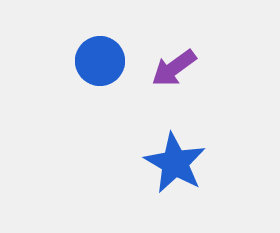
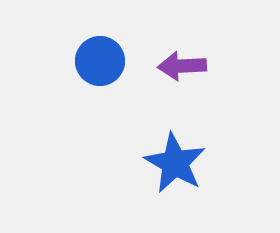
purple arrow: moved 8 px right, 2 px up; rotated 33 degrees clockwise
